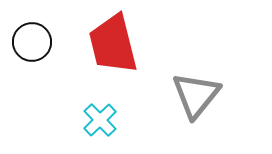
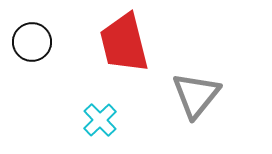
red trapezoid: moved 11 px right, 1 px up
